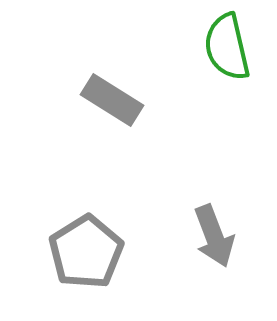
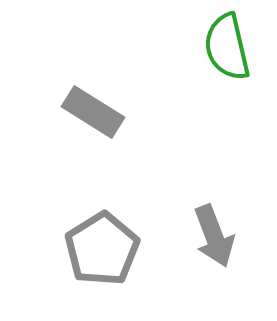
gray rectangle: moved 19 px left, 12 px down
gray pentagon: moved 16 px right, 3 px up
